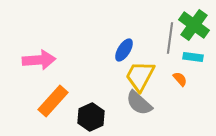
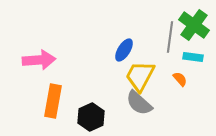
gray line: moved 1 px up
orange rectangle: rotated 32 degrees counterclockwise
